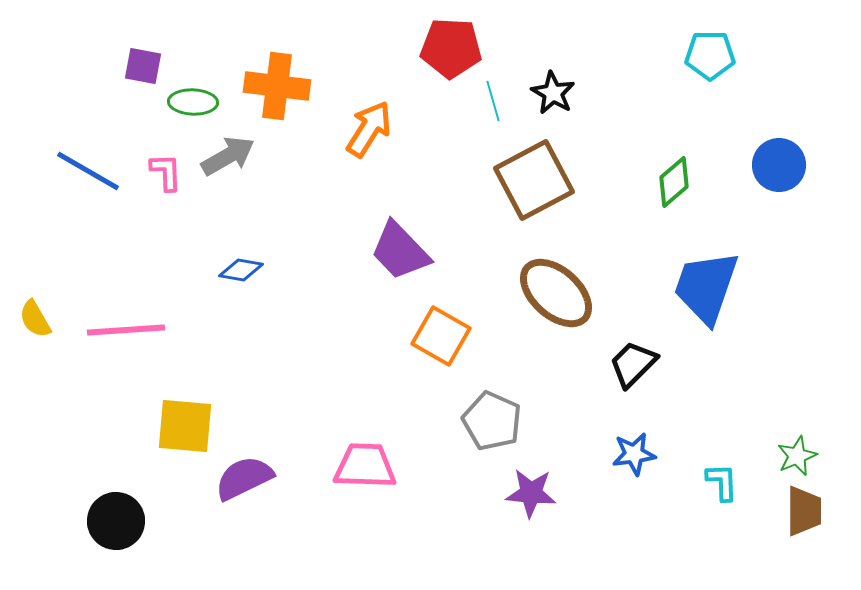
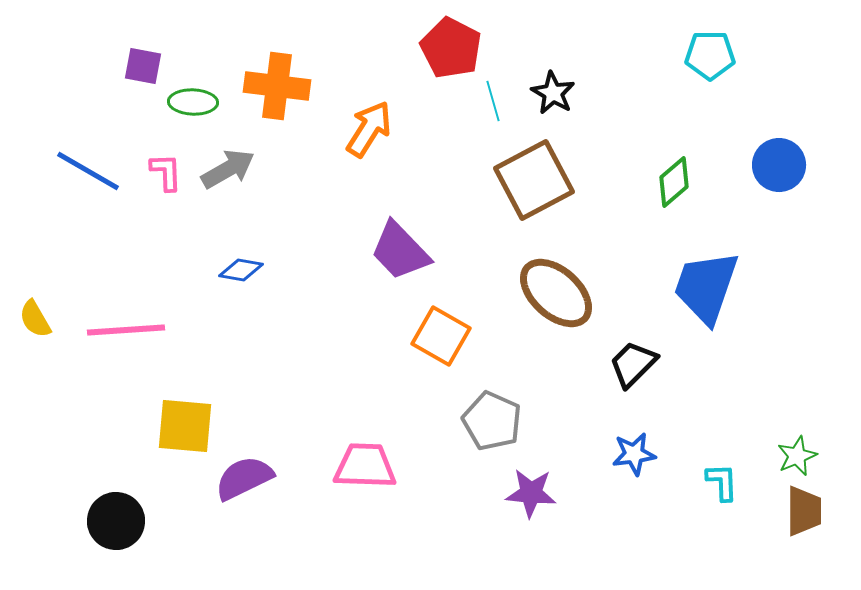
red pentagon: rotated 24 degrees clockwise
gray arrow: moved 13 px down
